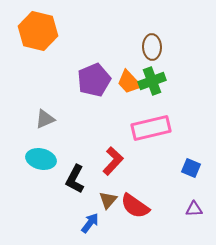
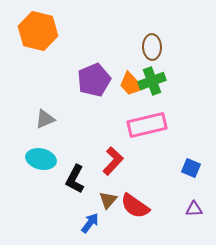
orange trapezoid: moved 2 px right, 2 px down
pink rectangle: moved 4 px left, 3 px up
